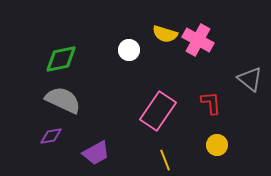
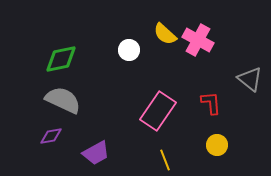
yellow semicircle: rotated 25 degrees clockwise
